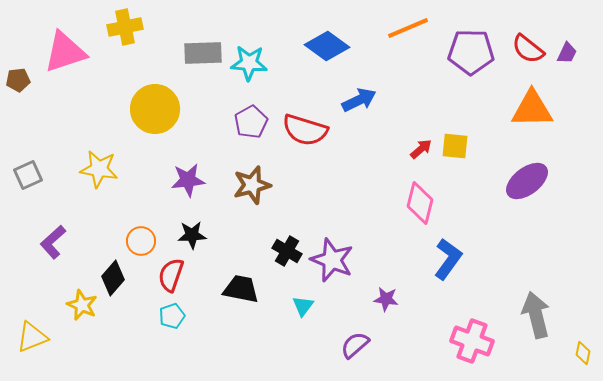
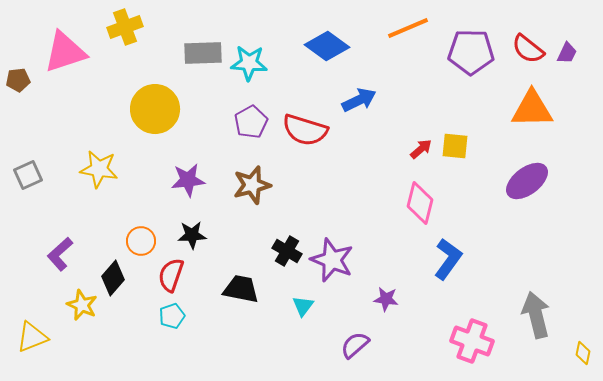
yellow cross at (125, 27): rotated 8 degrees counterclockwise
purple L-shape at (53, 242): moved 7 px right, 12 px down
